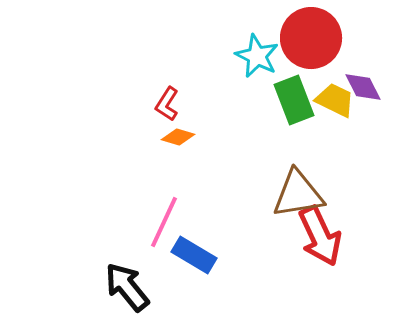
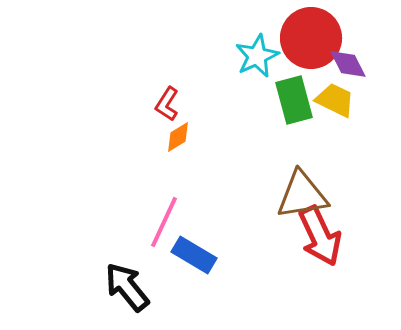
cyan star: rotated 21 degrees clockwise
purple diamond: moved 15 px left, 23 px up
green rectangle: rotated 6 degrees clockwise
orange diamond: rotated 48 degrees counterclockwise
brown triangle: moved 4 px right, 1 px down
